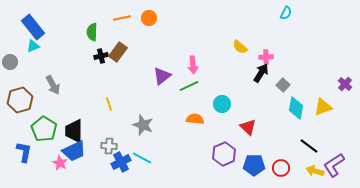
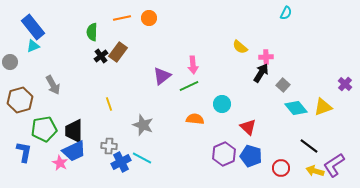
black cross: rotated 24 degrees counterclockwise
cyan diamond: rotated 50 degrees counterclockwise
green pentagon: rotated 30 degrees clockwise
blue pentagon: moved 3 px left, 9 px up; rotated 15 degrees clockwise
